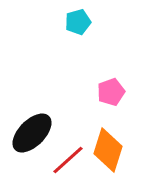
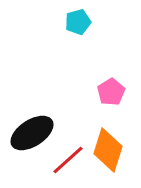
pink pentagon: rotated 12 degrees counterclockwise
black ellipse: rotated 12 degrees clockwise
